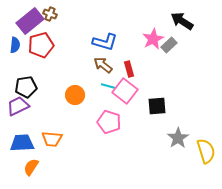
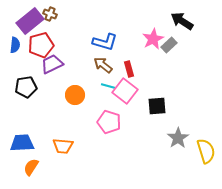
purple trapezoid: moved 34 px right, 42 px up
orange trapezoid: moved 11 px right, 7 px down
